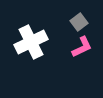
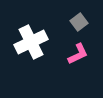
pink L-shape: moved 4 px left, 7 px down
